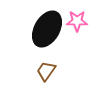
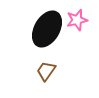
pink star: moved 1 px up; rotated 15 degrees counterclockwise
